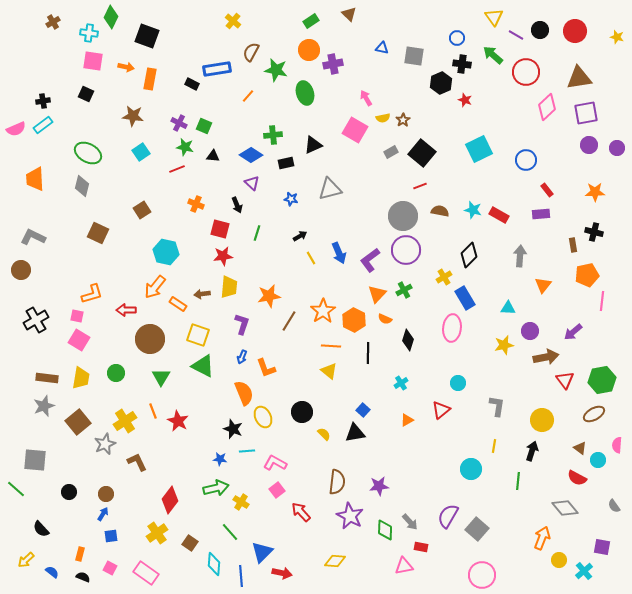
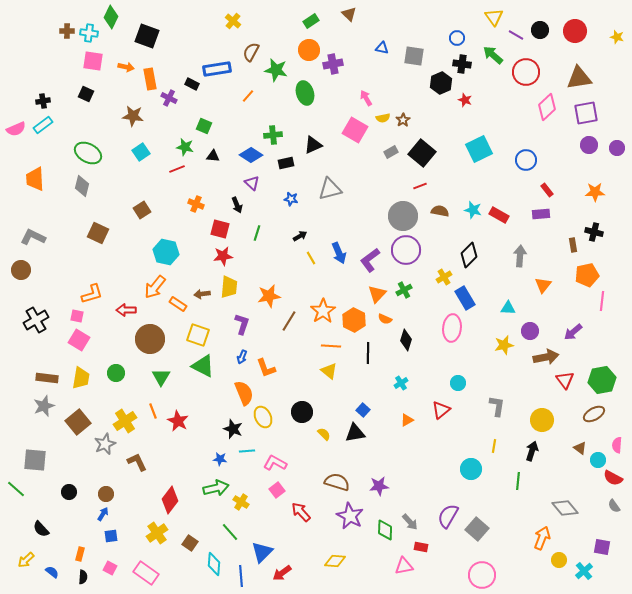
brown cross at (53, 22): moved 14 px right, 9 px down; rotated 32 degrees clockwise
orange rectangle at (150, 79): rotated 20 degrees counterclockwise
purple cross at (179, 123): moved 10 px left, 25 px up
black diamond at (408, 340): moved 2 px left
red semicircle at (577, 478): moved 36 px right
brown semicircle at (337, 482): rotated 80 degrees counterclockwise
red arrow at (282, 573): rotated 132 degrees clockwise
black semicircle at (83, 577): rotated 72 degrees clockwise
